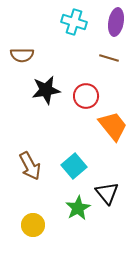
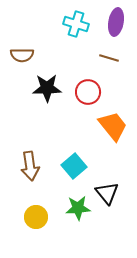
cyan cross: moved 2 px right, 2 px down
black star: moved 1 px right, 2 px up; rotated 8 degrees clockwise
red circle: moved 2 px right, 4 px up
brown arrow: rotated 20 degrees clockwise
green star: rotated 25 degrees clockwise
yellow circle: moved 3 px right, 8 px up
